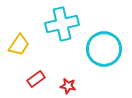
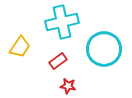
cyan cross: moved 2 px up
yellow trapezoid: moved 1 px right, 2 px down
red rectangle: moved 22 px right, 18 px up
